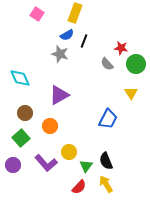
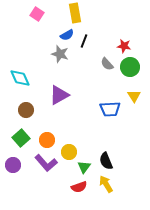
yellow rectangle: rotated 30 degrees counterclockwise
red star: moved 3 px right, 2 px up
green circle: moved 6 px left, 3 px down
yellow triangle: moved 3 px right, 3 px down
brown circle: moved 1 px right, 3 px up
blue trapezoid: moved 2 px right, 10 px up; rotated 60 degrees clockwise
orange circle: moved 3 px left, 14 px down
green triangle: moved 2 px left, 1 px down
red semicircle: rotated 28 degrees clockwise
